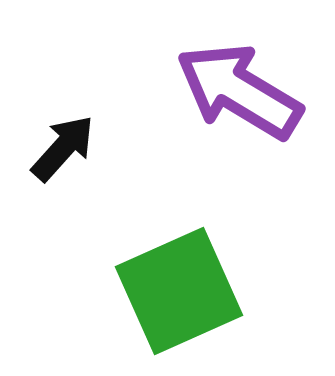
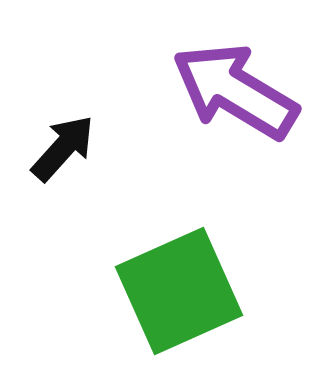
purple arrow: moved 4 px left
